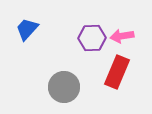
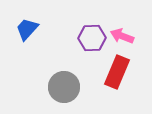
pink arrow: rotated 30 degrees clockwise
